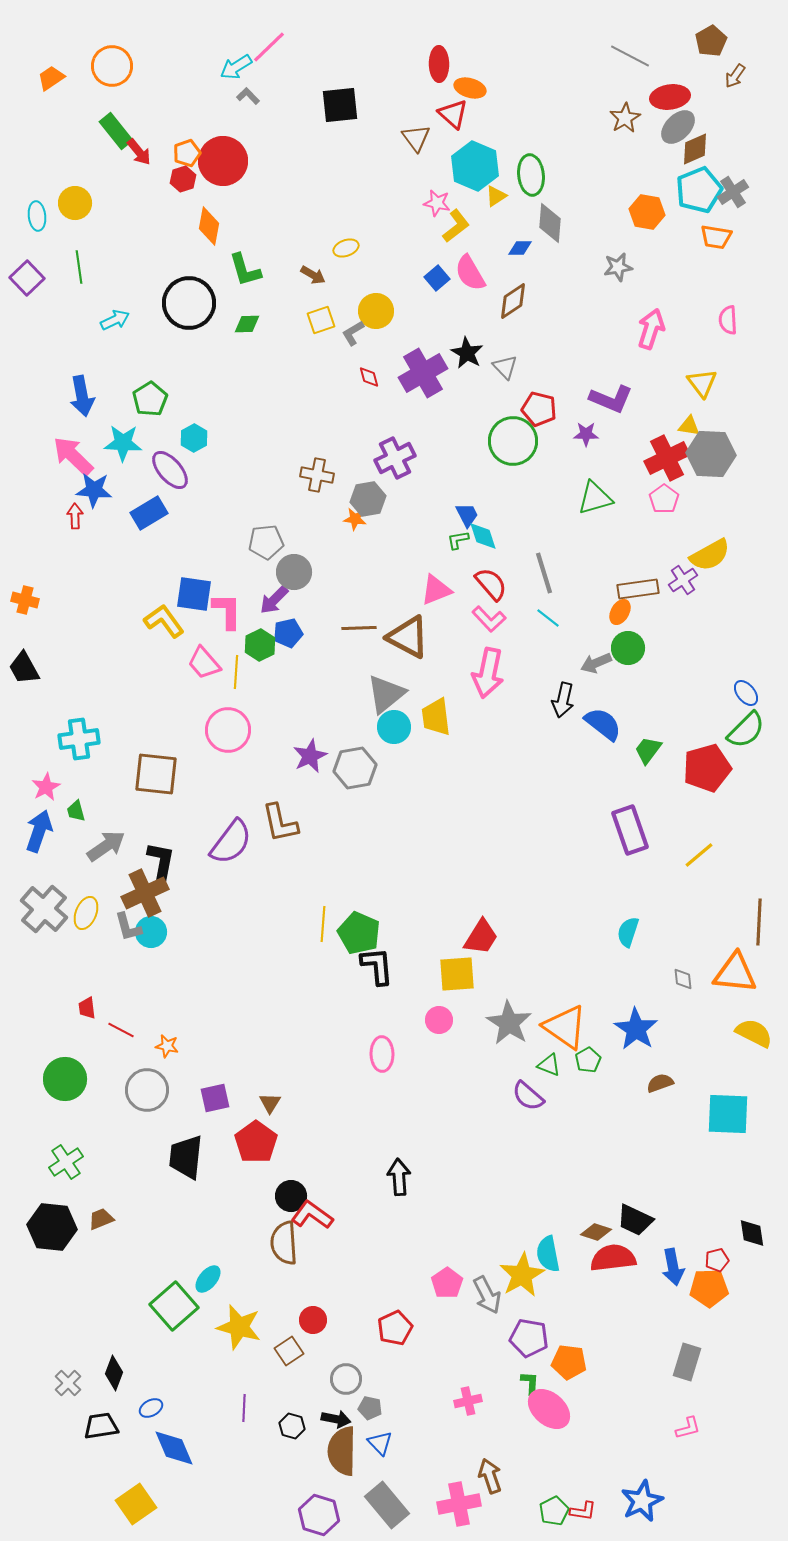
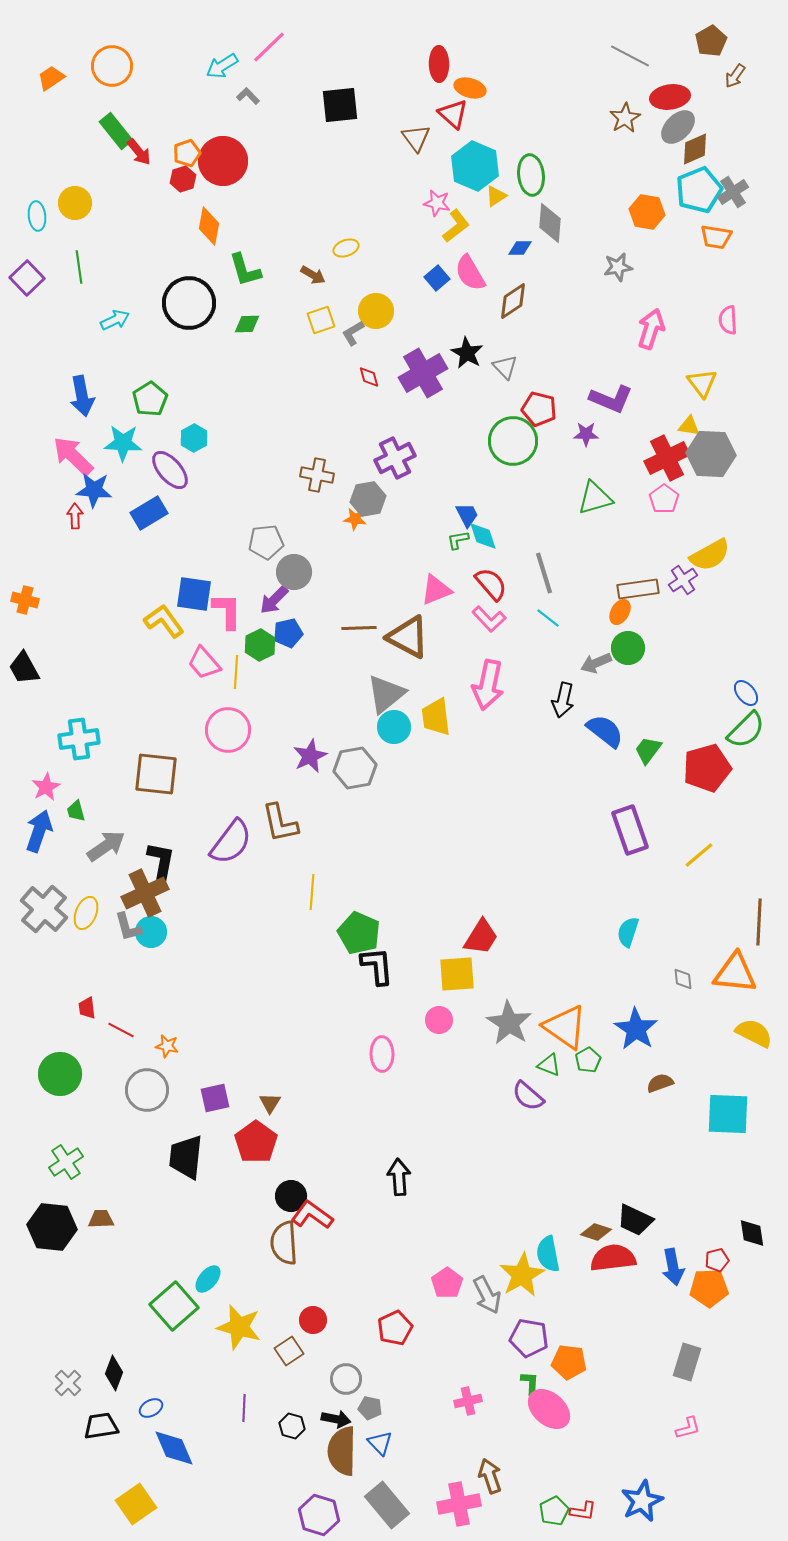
cyan arrow at (236, 67): moved 14 px left, 1 px up
pink arrow at (488, 673): moved 12 px down
blue semicircle at (603, 724): moved 2 px right, 7 px down
yellow line at (323, 924): moved 11 px left, 32 px up
green circle at (65, 1079): moved 5 px left, 5 px up
brown trapezoid at (101, 1219): rotated 20 degrees clockwise
